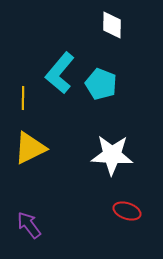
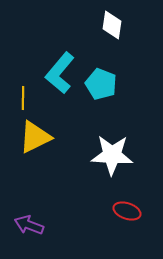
white diamond: rotated 8 degrees clockwise
yellow triangle: moved 5 px right, 11 px up
purple arrow: rotated 32 degrees counterclockwise
